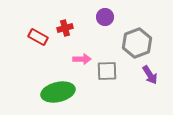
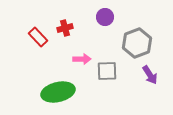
red rectangle: rotated 18 degrees clockwise
